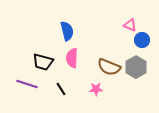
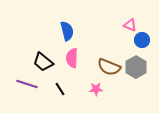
black trapezoid: rotated 25 degrees clockwise
black line: moved 1 px left
